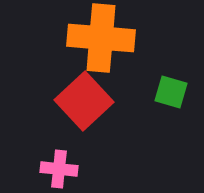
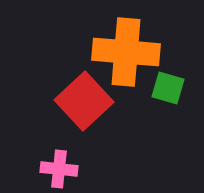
orange cross: moved 25 px right, 14 px down
green square: moved 3 px left, 4 px up
